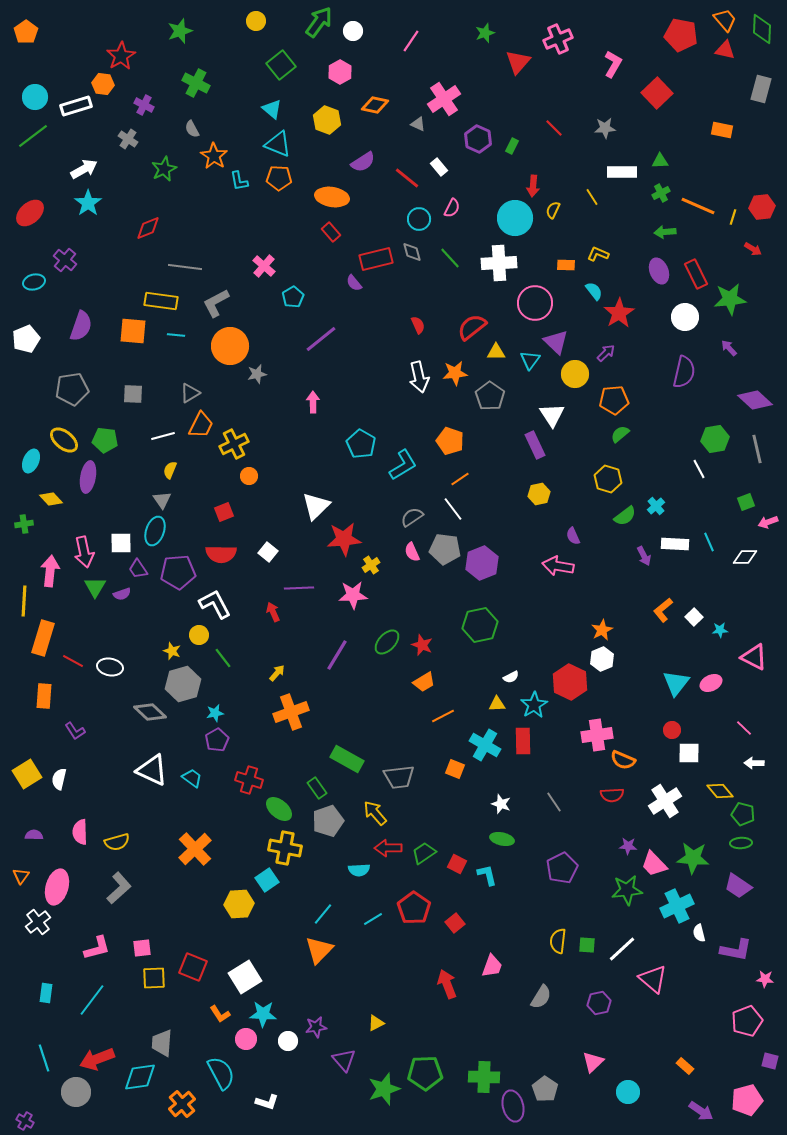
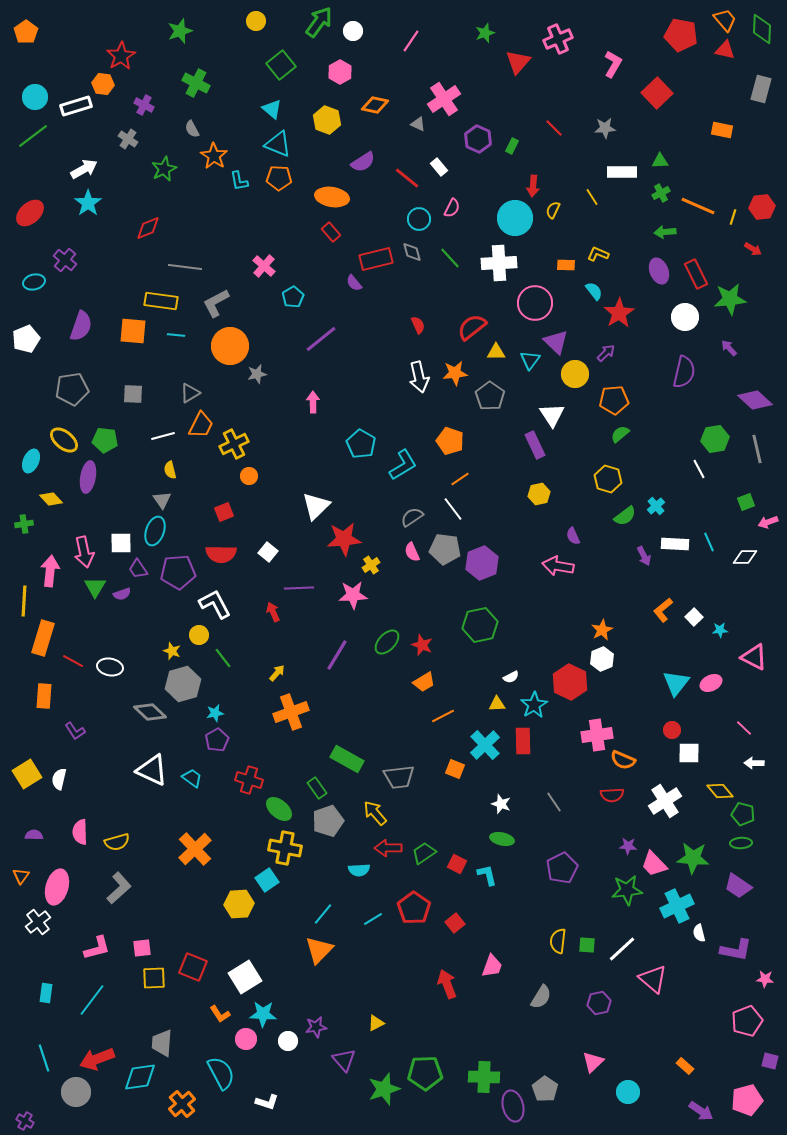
yellow semicircle at (170, 470): rotated 36 degrees counterclockwise
cyan cross at (485, 745): rotated 16 degrees clockwise
